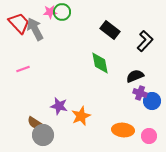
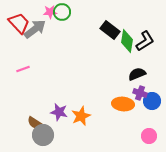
gray arrow: rotated 80 degrees clockwise
black L-shape: rotated 15 degrees clockwise
green diamond: moved 27 px right, 22 px up; rotated 20 degrees clockwise
black semicircle: moved 2 px right, 2 px up
purple star: moved 6 px down
orange ellipse: moved 26 px up
